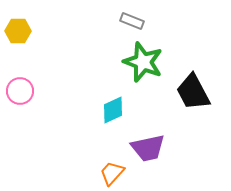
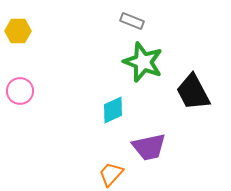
purple trapezoid: moved 1 px right, 1 px up
orange trapezoid: moved 1 px left, 1 px down
